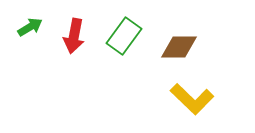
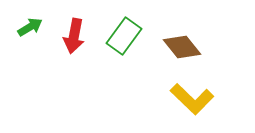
brown diamond: moved 3 px right; rotated 51 degrees clockwise
